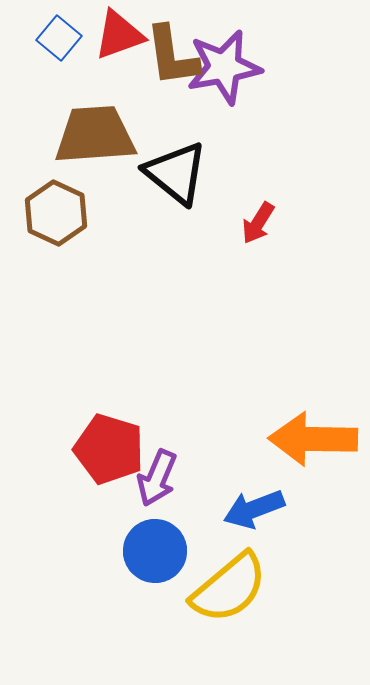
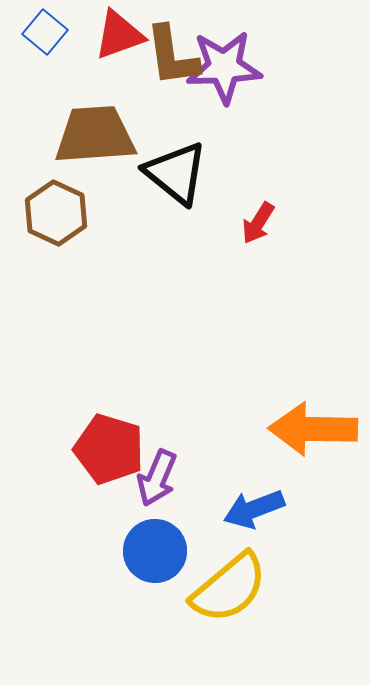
blue square: moved 14 px left, 6 px up
purple star: rotated 8 degrees clockwise
orange arrow: moved 10 px up
